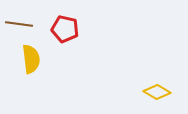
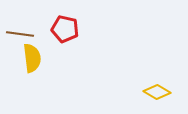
brown line: moved 1 px right, 10 px down
yellow semicircle: moved 1 px right, 1 px up
